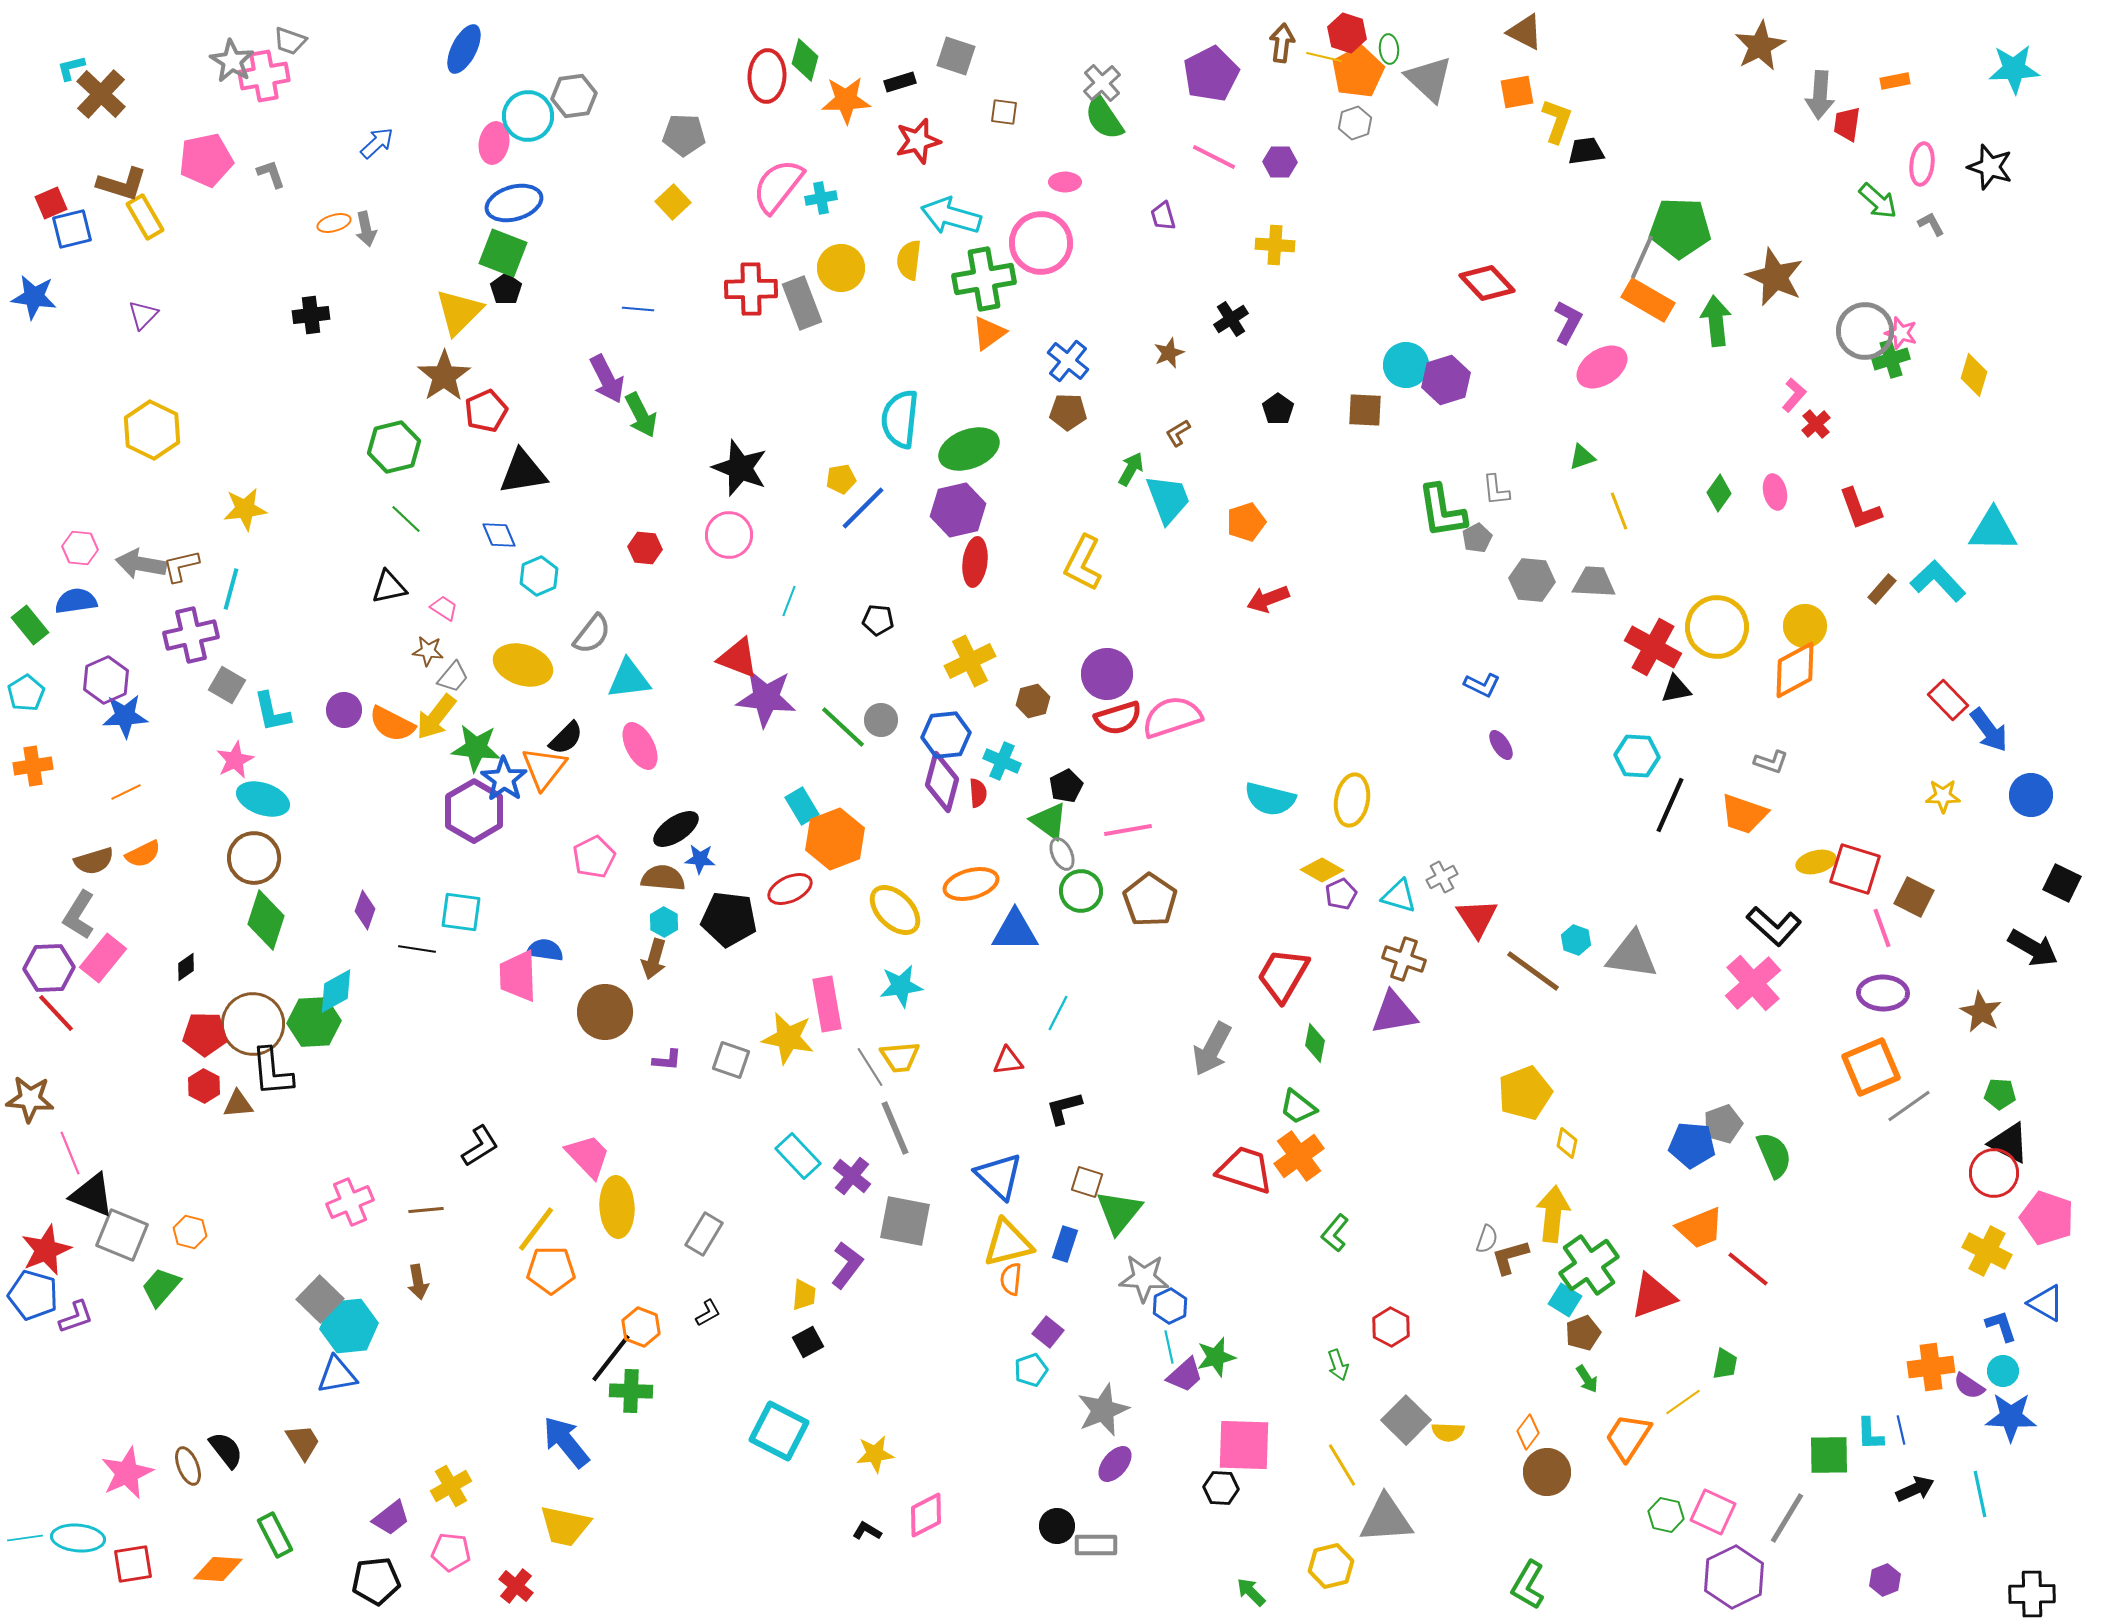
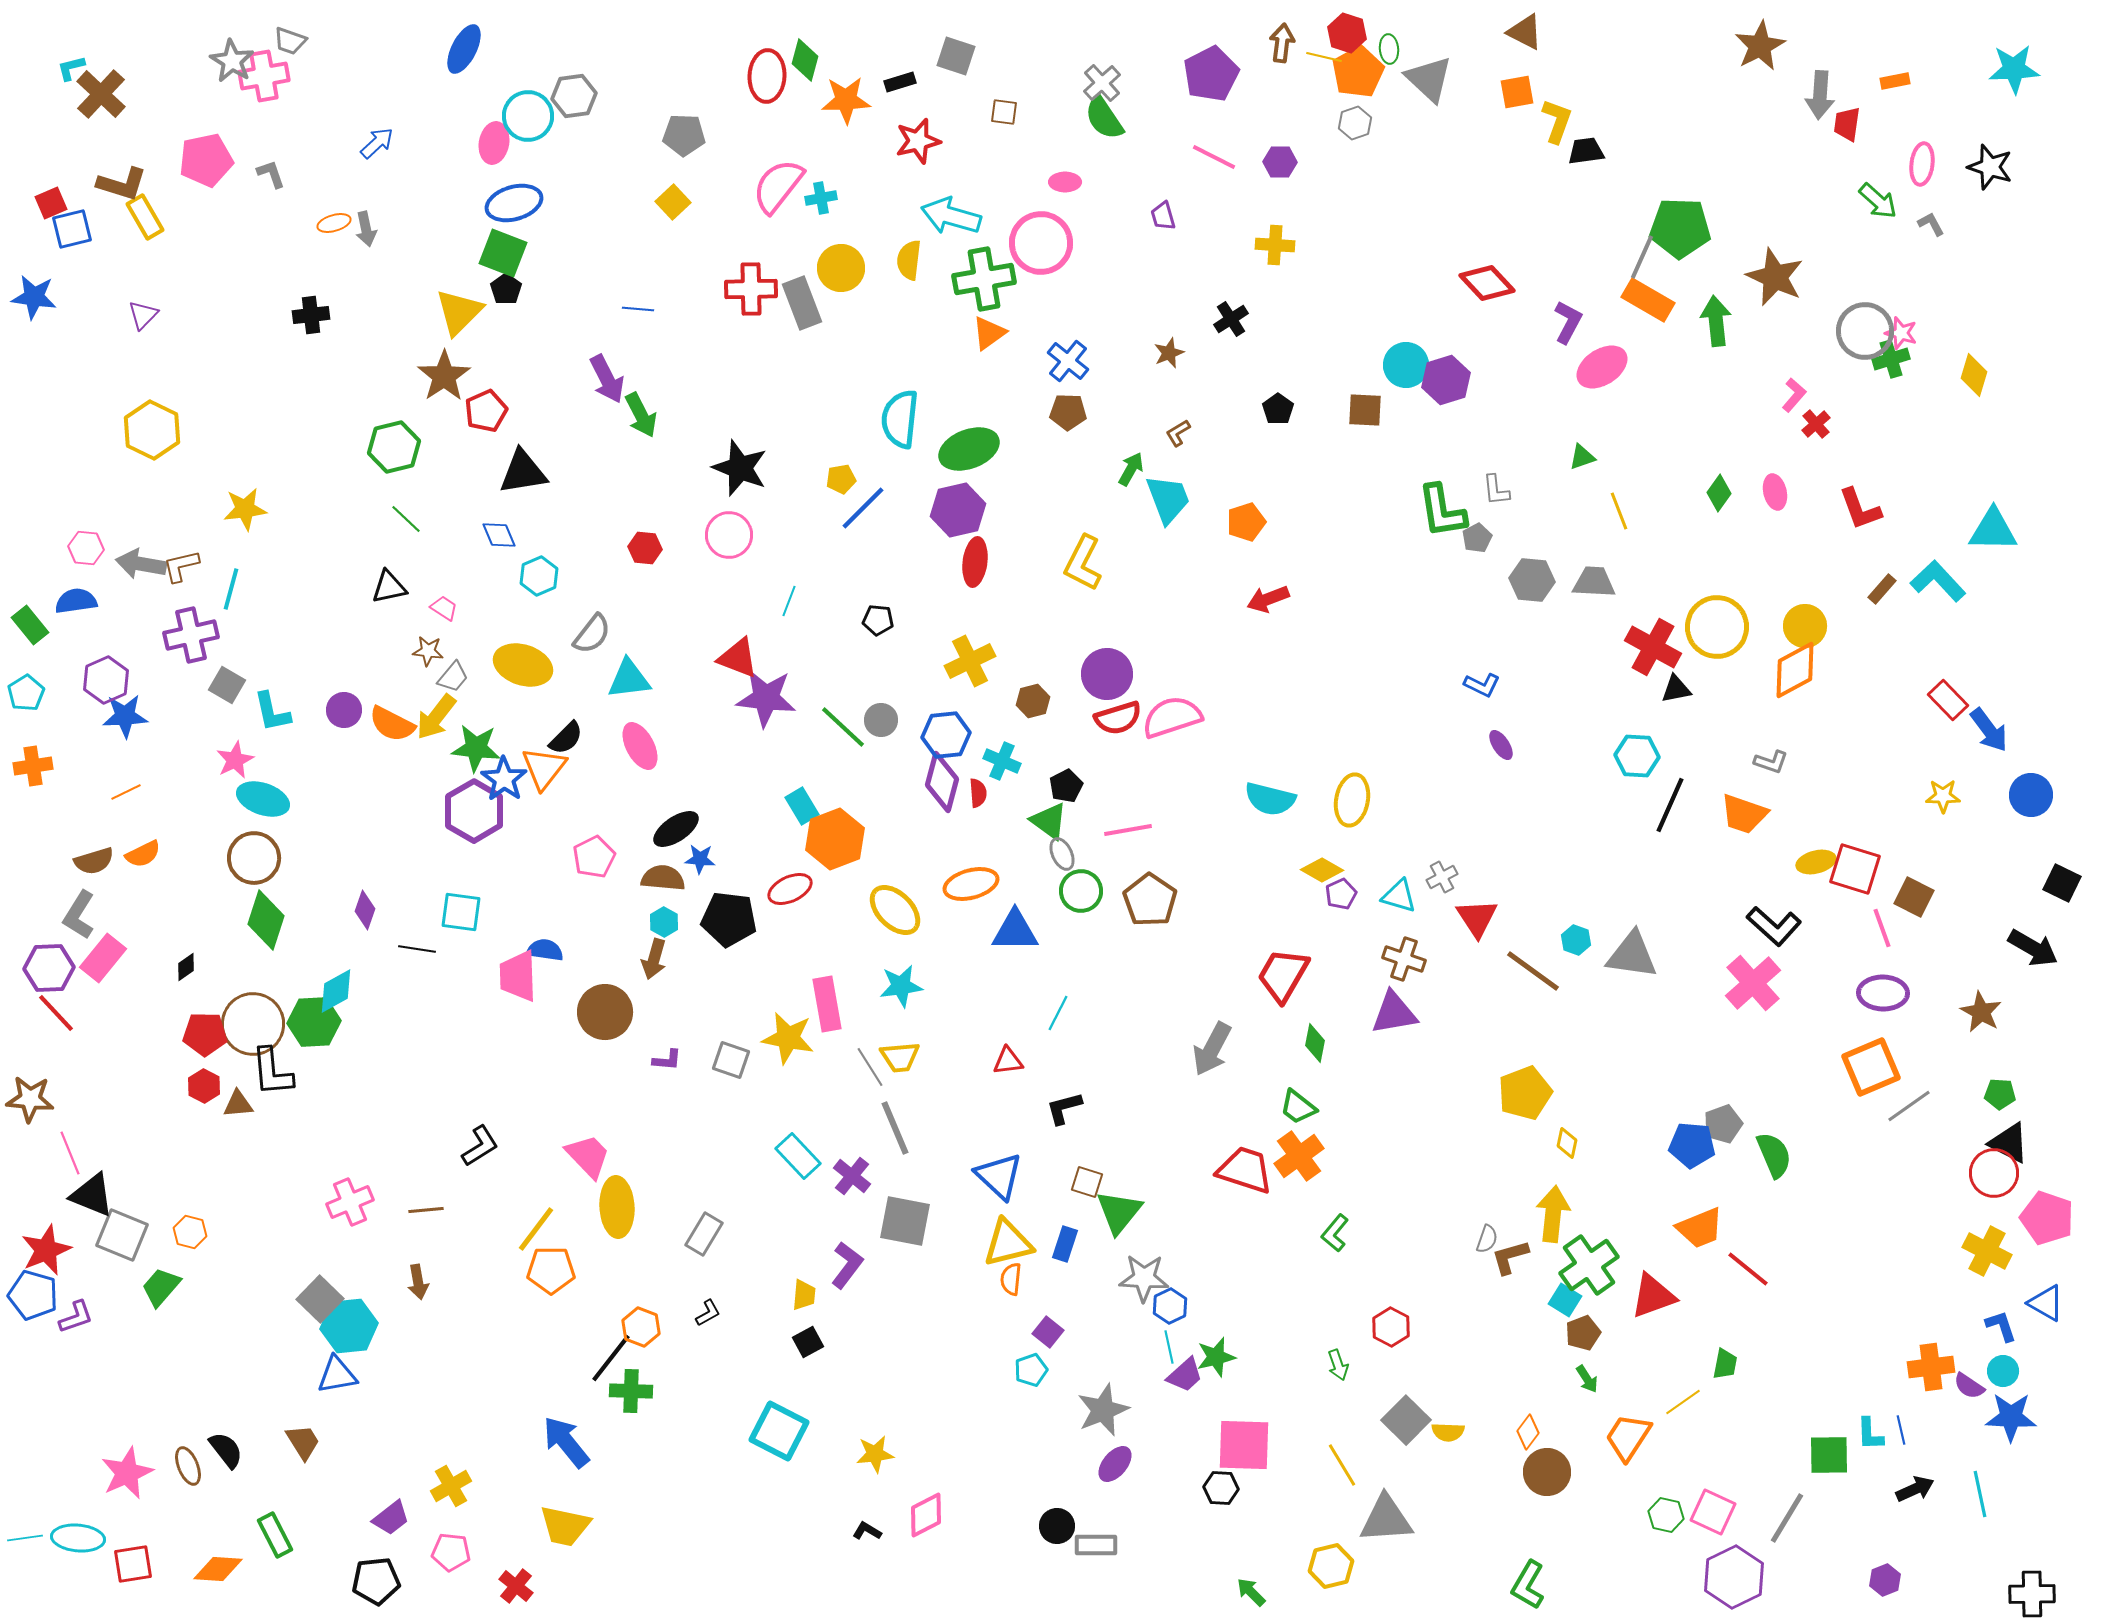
pink hexagon at (80, 548): moved 6 px right
